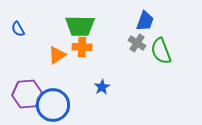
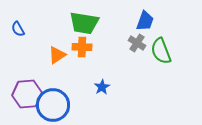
green trapezoid: moved 4 px right, 3 px up; rotated 8 degrees clockwise
